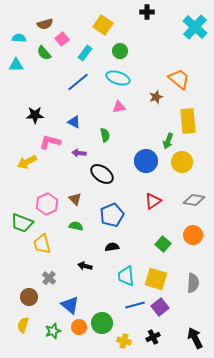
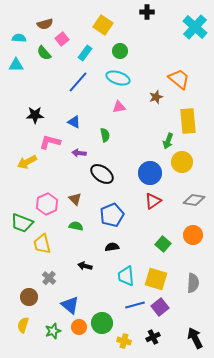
blue line at (78, 82): rotated 10 degrees counterclockwise
blue circle at (146, 161): moved 4 px right, 12 px down
